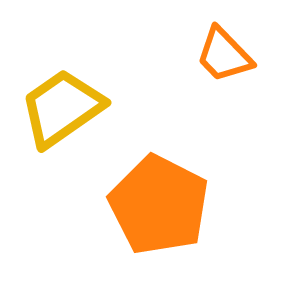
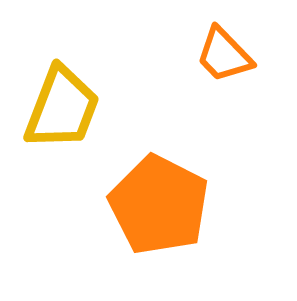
yellow trapezoid: rotated 146 degrees clockwise
